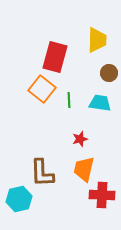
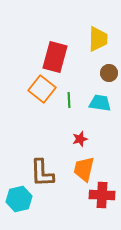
yellow trapezoid: moved 1 px right, 1 px up
